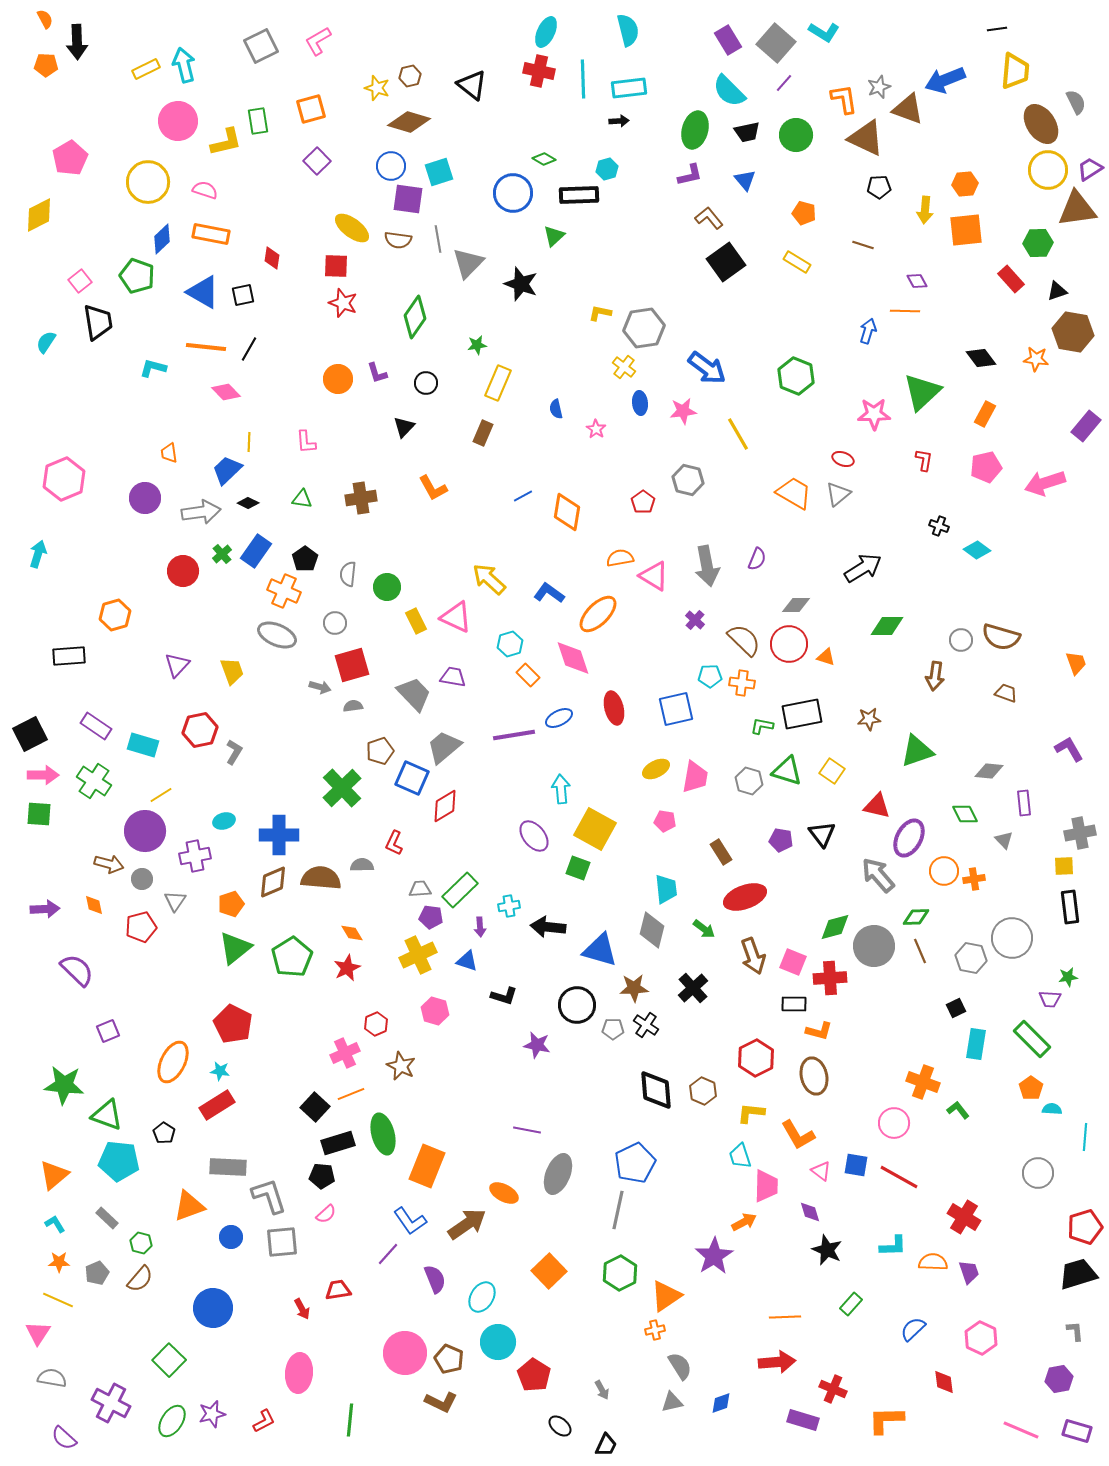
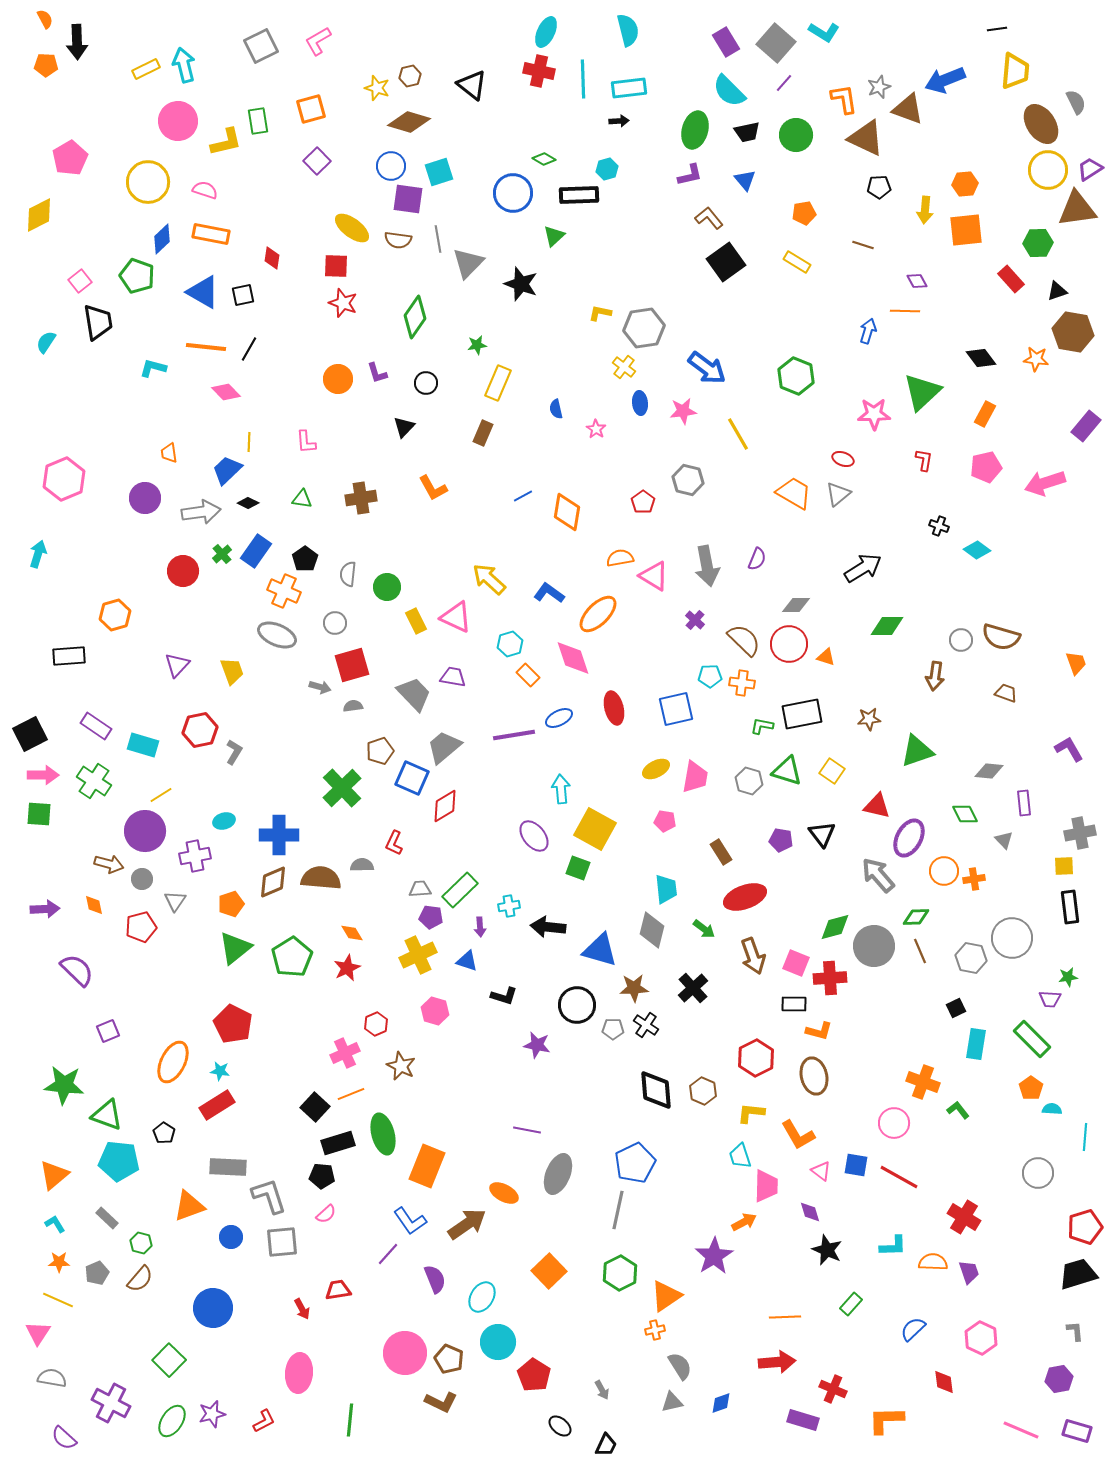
purple rectangle at (728, 40): moved 2 px left, 2 px down
orange pentagon at (804, 213): rotated 25 degrees counterclockwise
pink square at (793, 962): moved 3 px right, 1 px down
